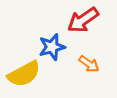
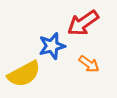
red arrow: moved 3 px down
blue star: moved 1 px up
